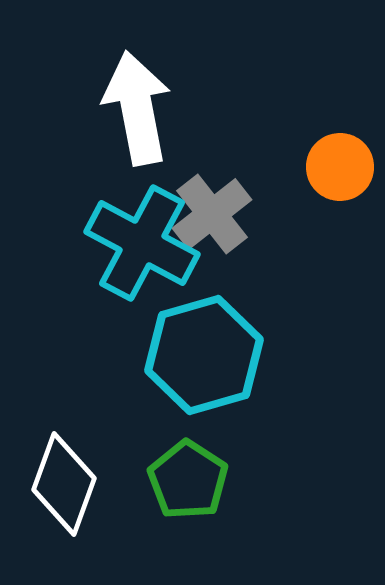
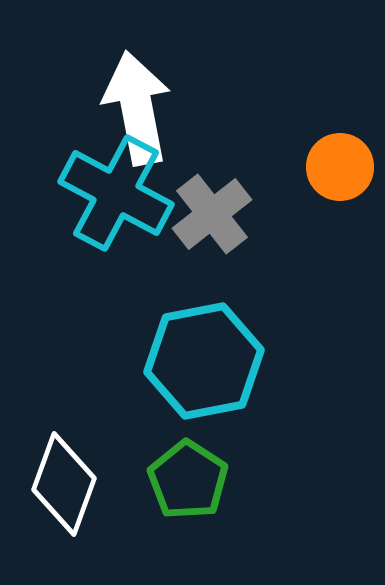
cyan cross: moved 26 px left, 50 px up
cyan hexagon: moved 6 px down; rotated 5 degrees clockwise
